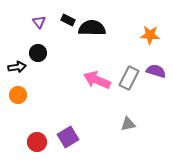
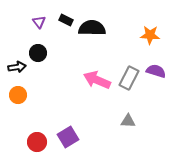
black rectangle: moved 2 px left
gray triangle: moved 3 px up; rotated 14 degrees clockwise
